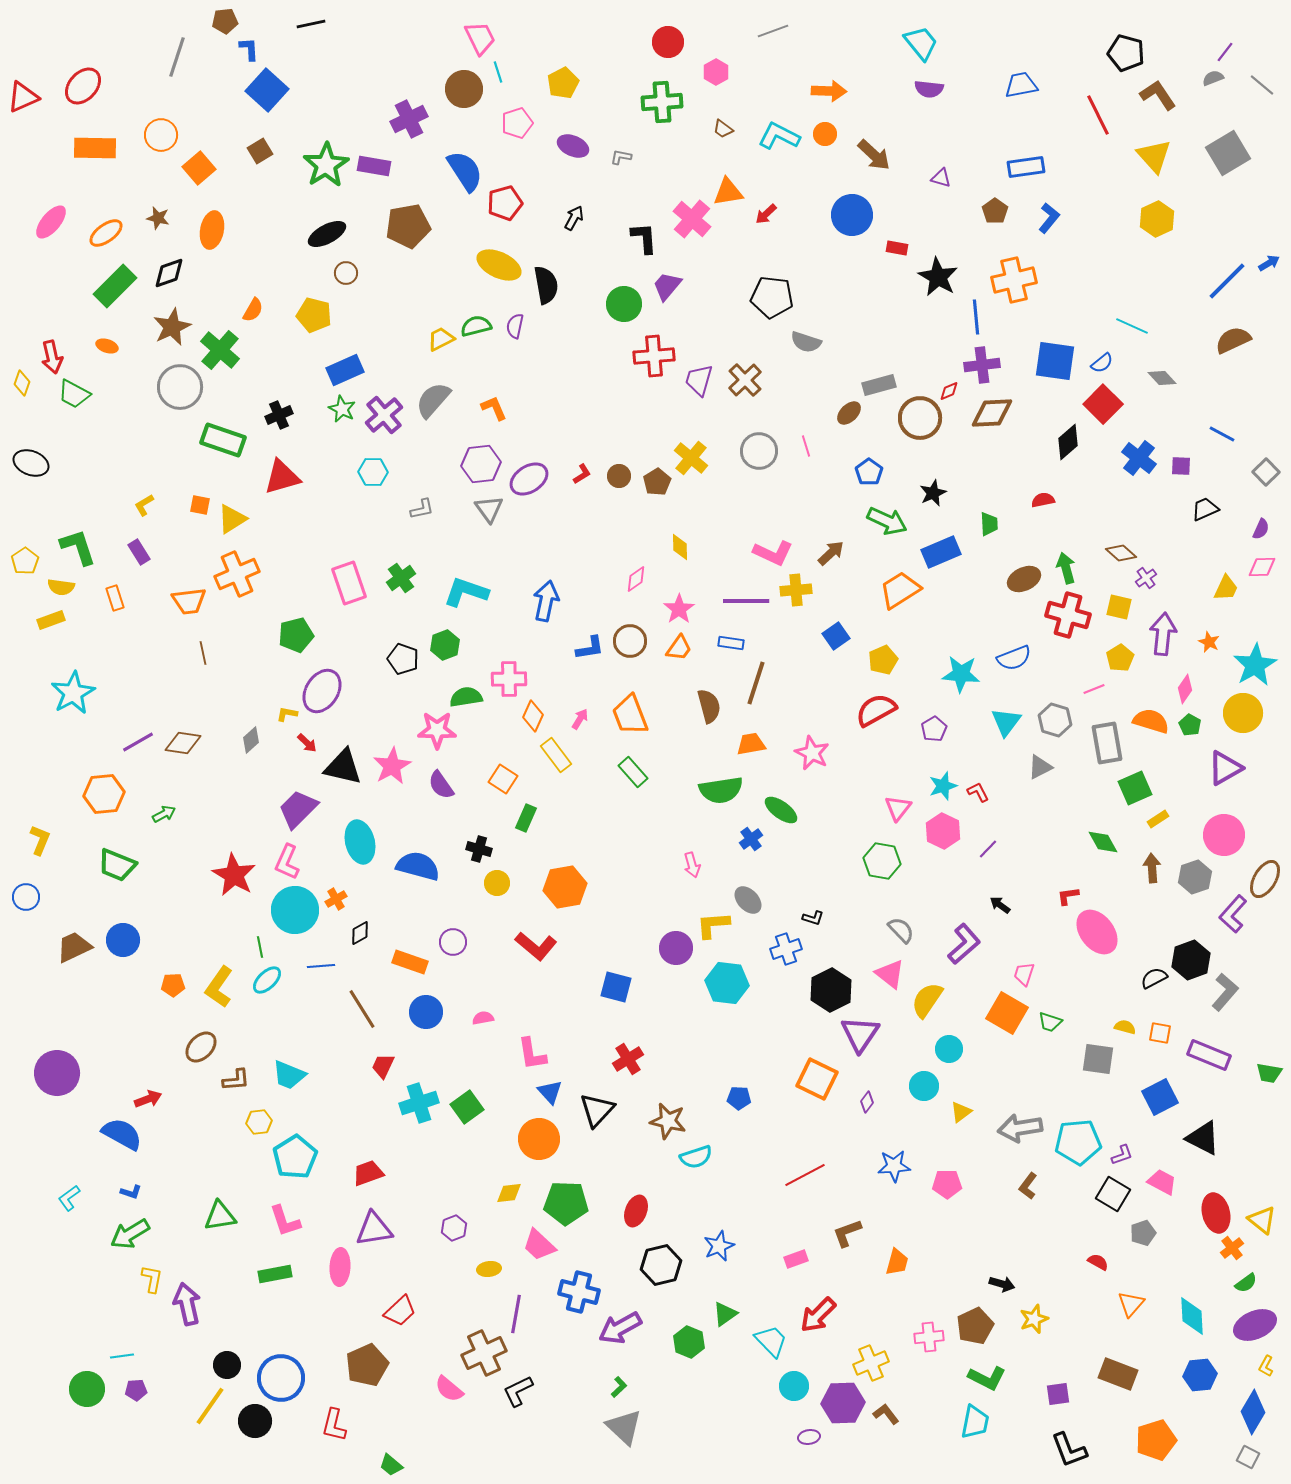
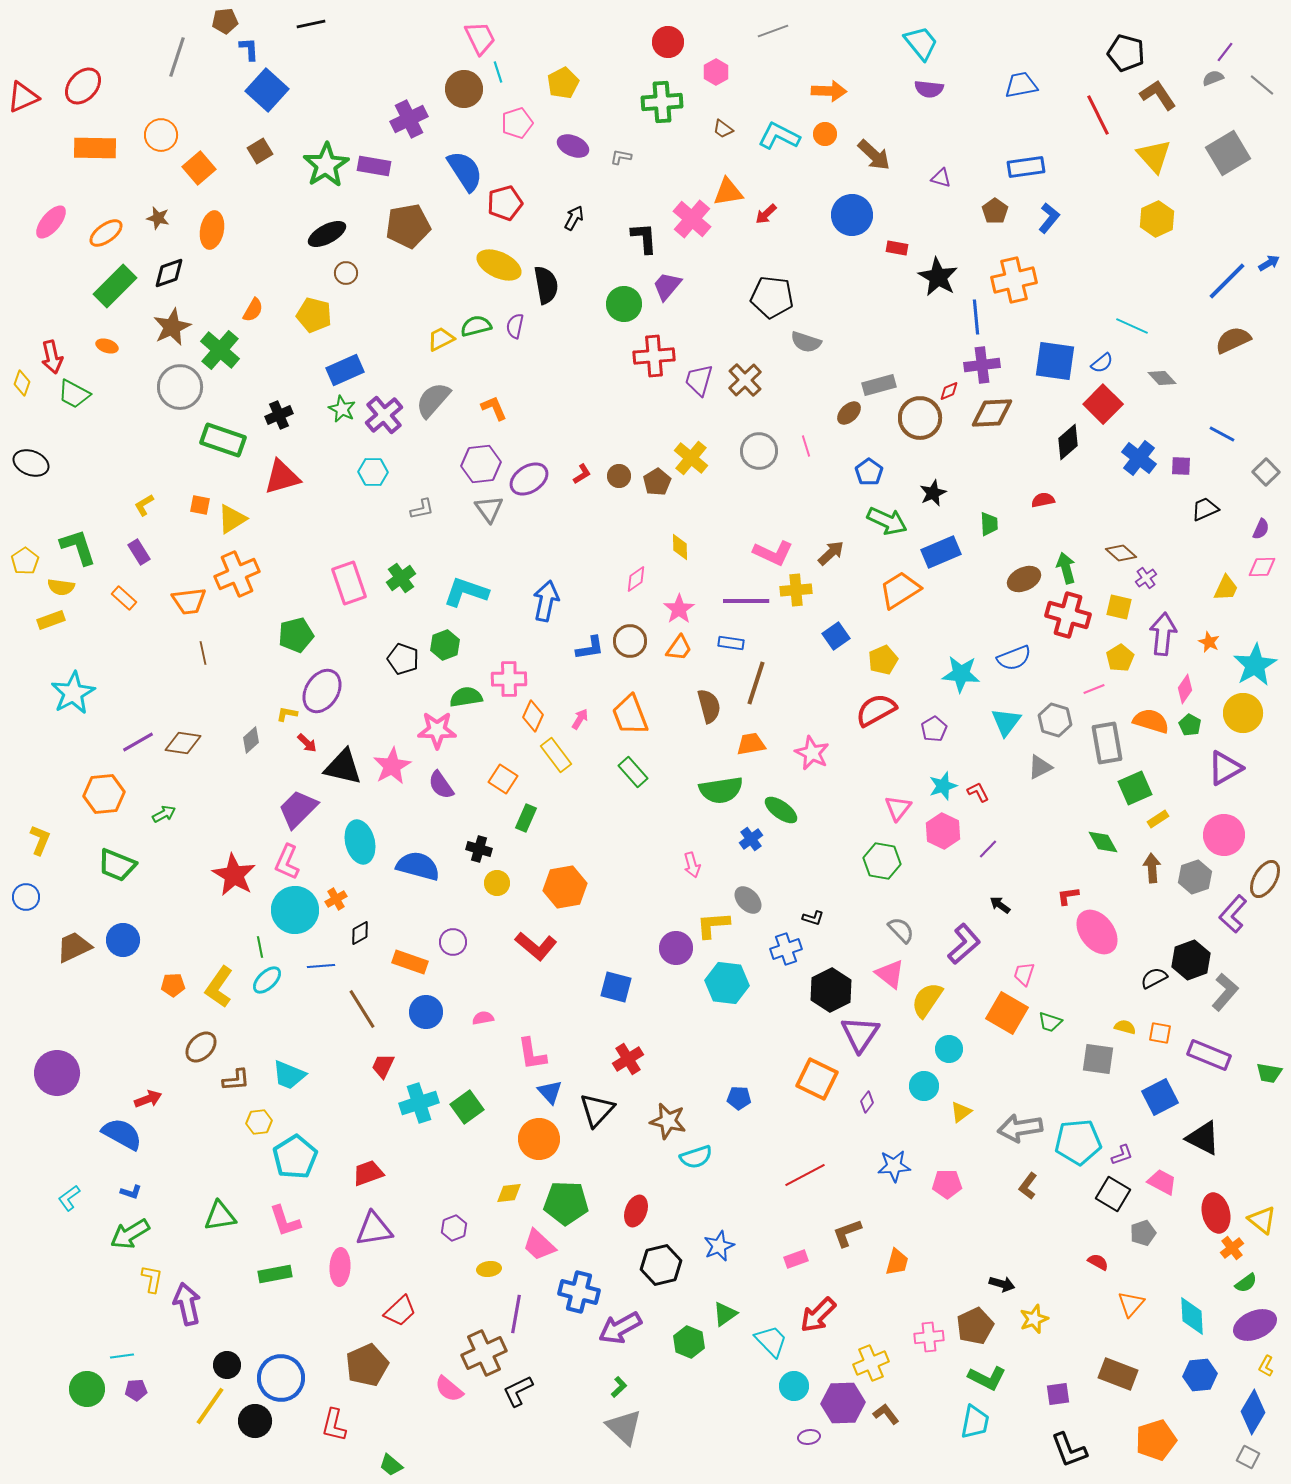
orange rectangle at (115, 598): moved 9 px right; rotated 30 degrees counterclockwise
